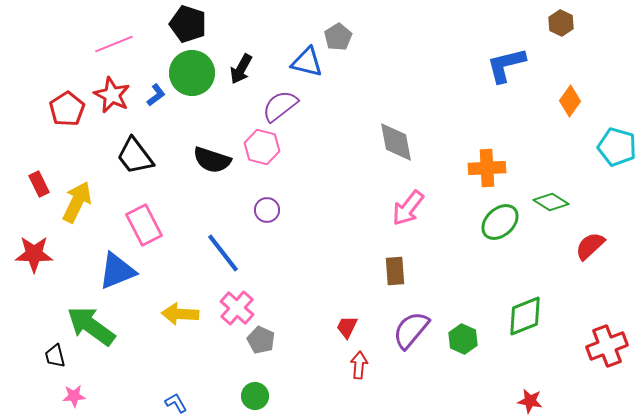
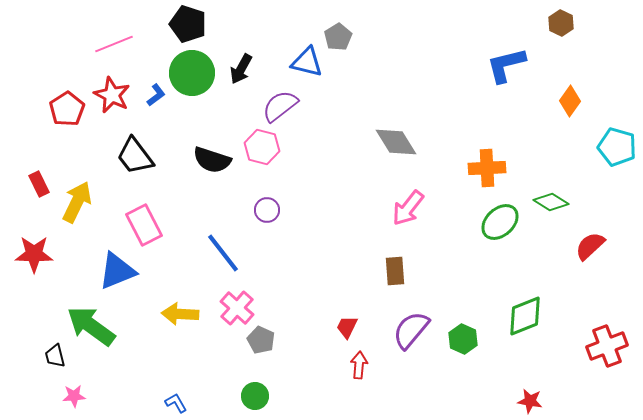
gray diamond at (396, 142): rotated 21 degrees counterclockwise
